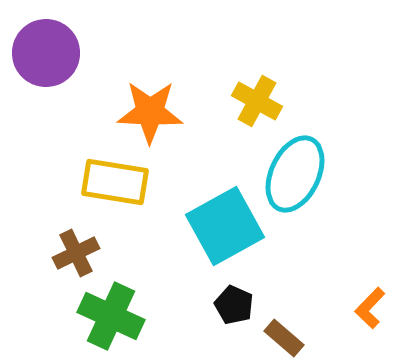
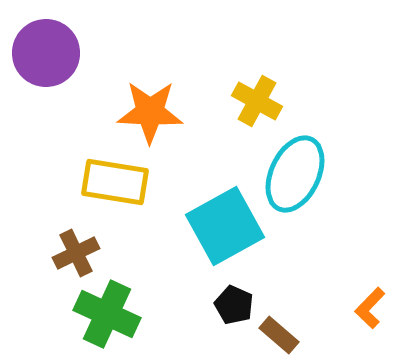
green cross: moved 4 px left, 2 px up
brown rectangle: moved 5 px left, 3 px up
